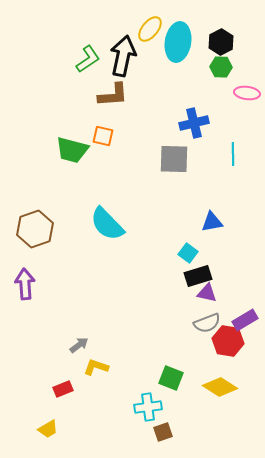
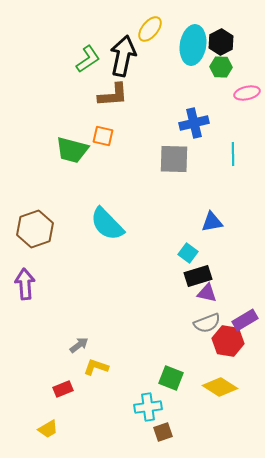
cyan ellipse: moved 15 px right, 3 px down
pink ellipse: rotated 20 degrees counterclockwise
